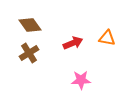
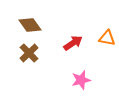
red arrow: rotated 12 degrees counterclockwise
brown cross: rotated 12 degrees counterclockwise
pink star: rotated 12 degrees counterclockwise
